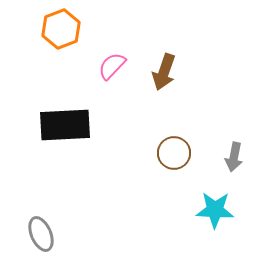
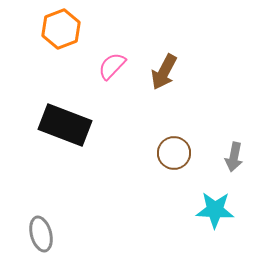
brown arrow: rotated 9 degrees clockwise
black rectangle: rotated 24 degrees clockwise
gray ellipse: rotated 8 degrees clockwise
